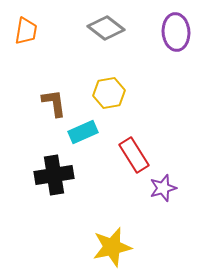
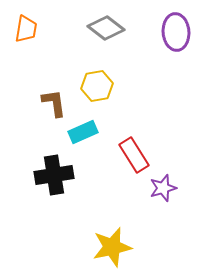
orange trapezoid: moved 2 px up
yellow hexagon: moved 12 px left, 7 px up
